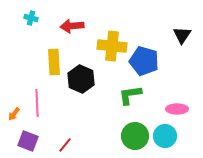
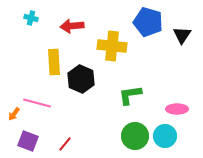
blue pentagon: moved 4 px right, 39 px up
pink line: rotated 72 degrees counterclockwise
red line: moved 1 px up
